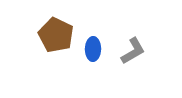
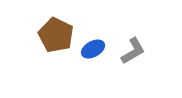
blue ellipse: rotated 60 degrees clockwise
